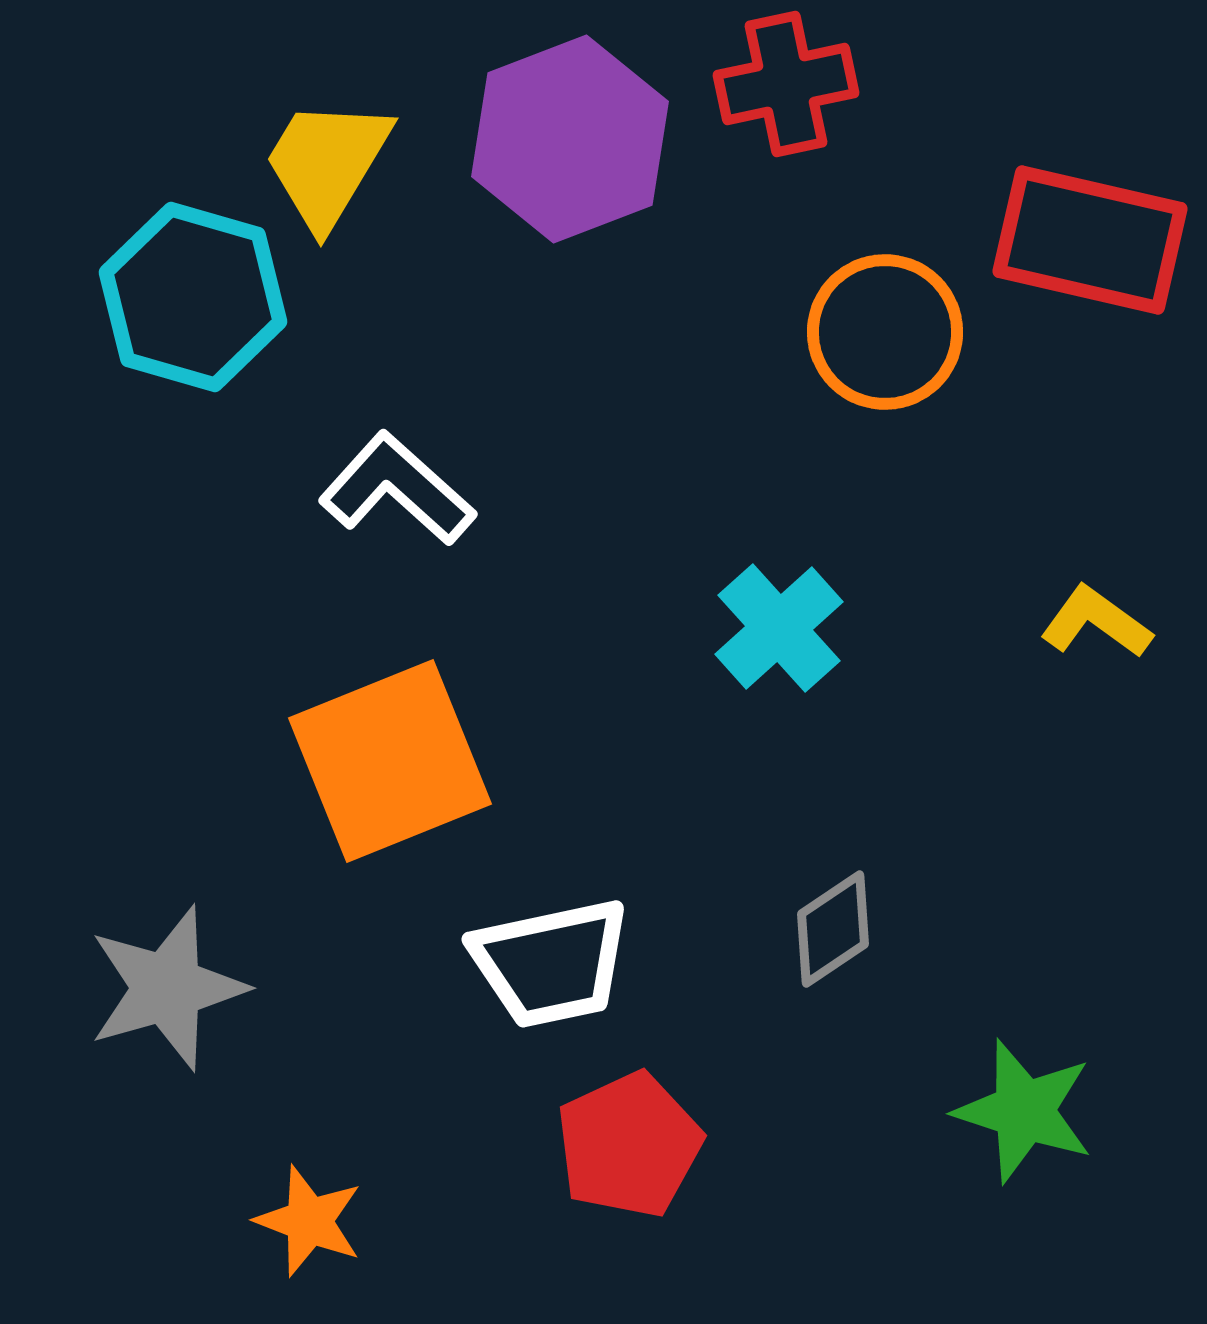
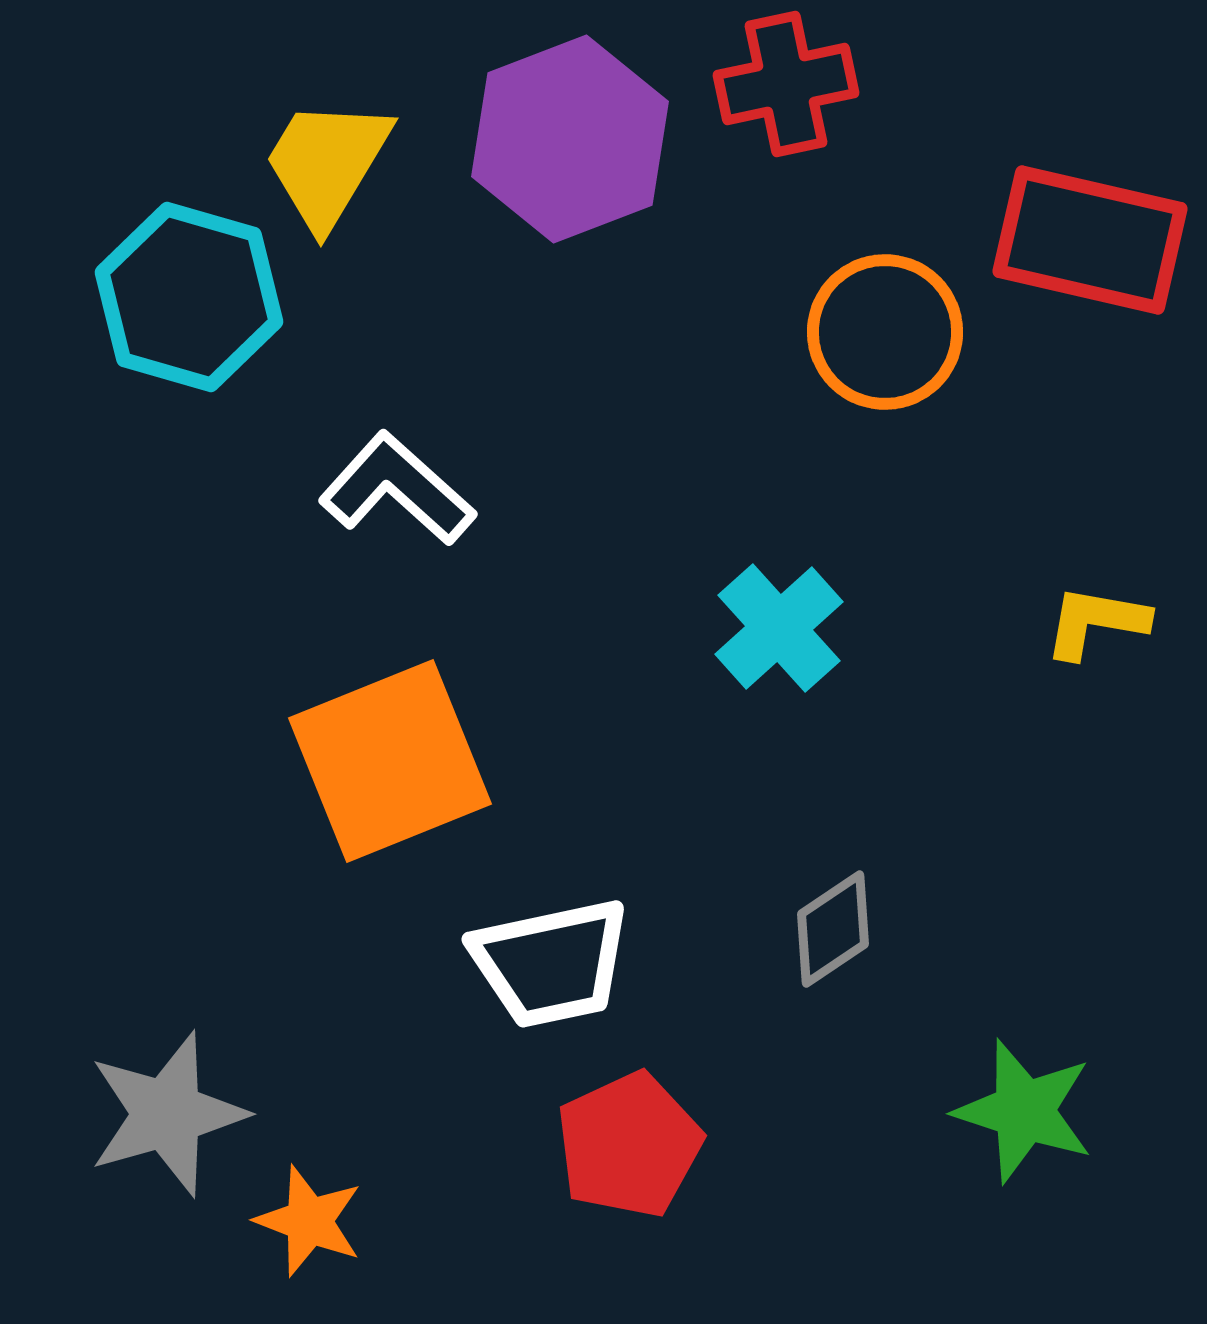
cyan hexagon: moved 4 px left
yellow L-shape: rotated 26 degrees counterclockwise
gray star: moved 126 px down
